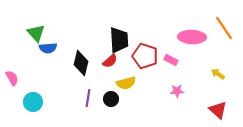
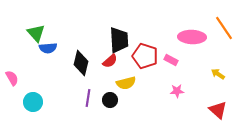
black circle: moved 1 px left, 1 px down
